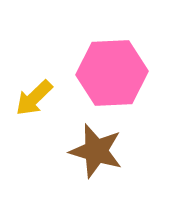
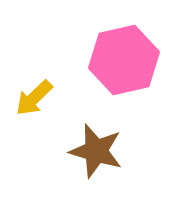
pink hexagon: moved 12 px right, 13 px up; rotated 10 degrees counterclockwise
